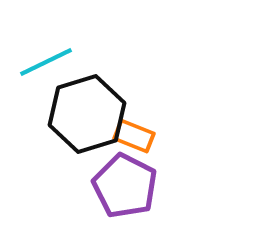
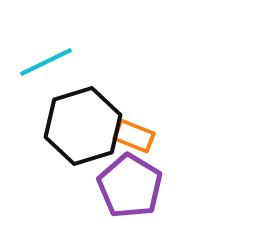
black hexagon: moved 4 px left, 12 px down
purple pentagon: moved 5 px right; rotated 4 degrees clockwise
